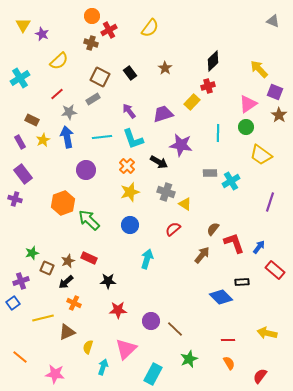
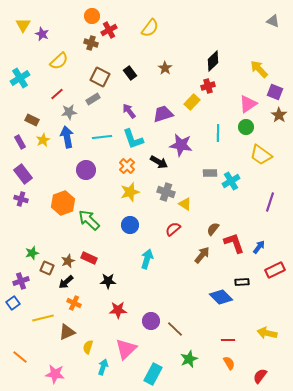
purple cross at (15, 199): moved 6 px right
red rectangle at (275, 270): rotated 66 degrees counterclockwise
